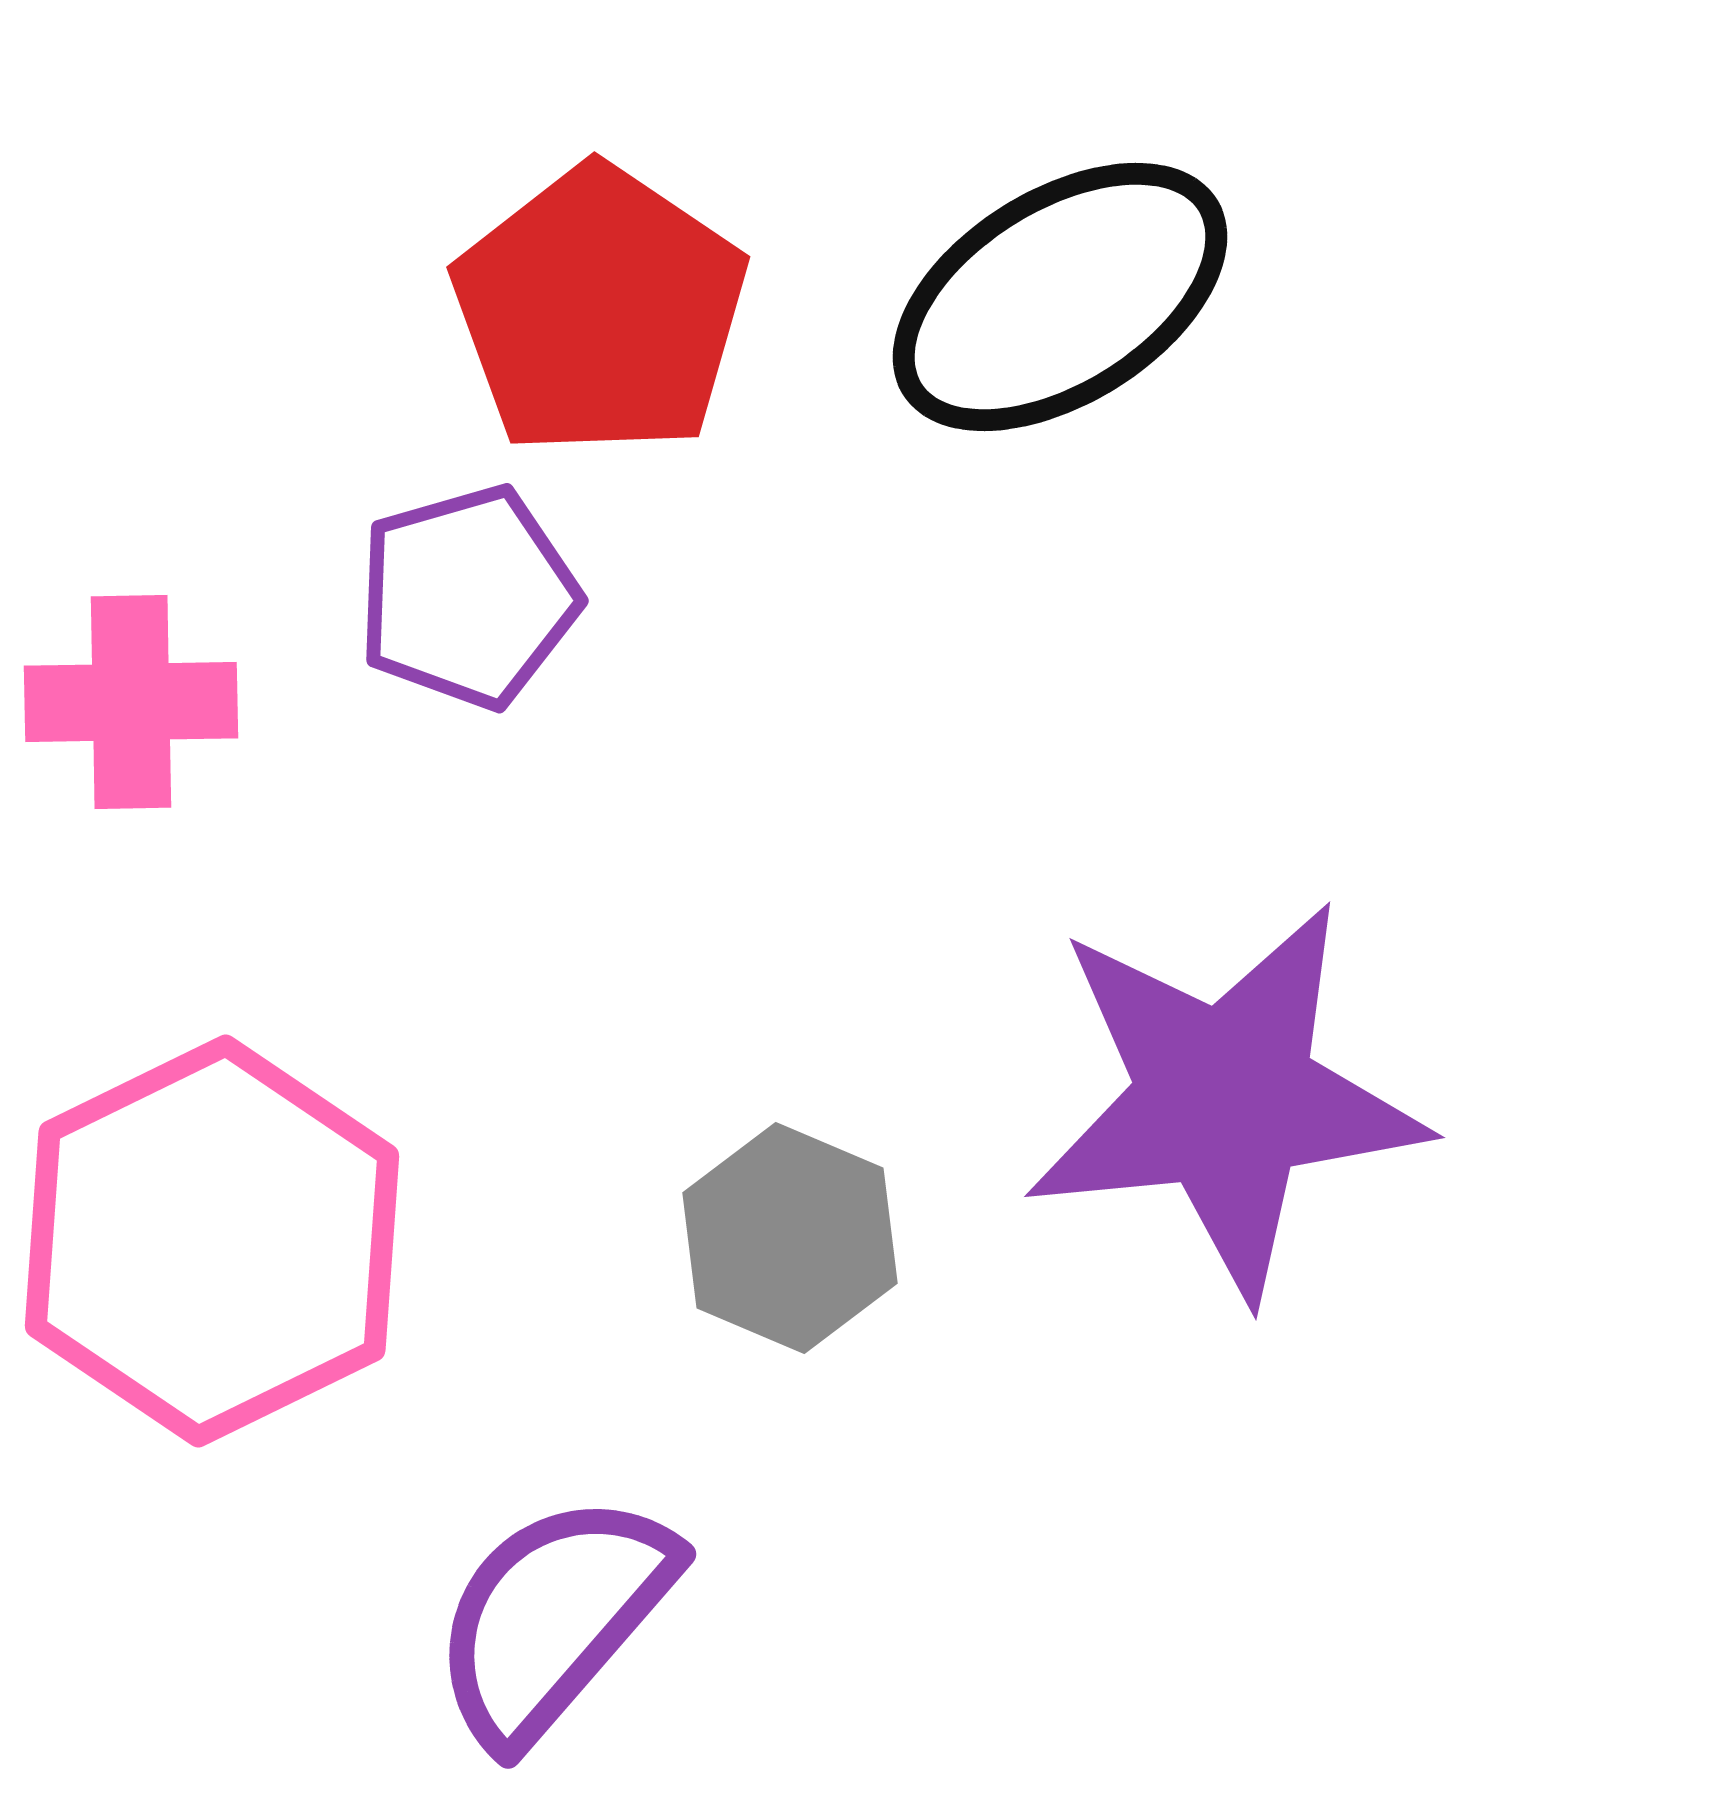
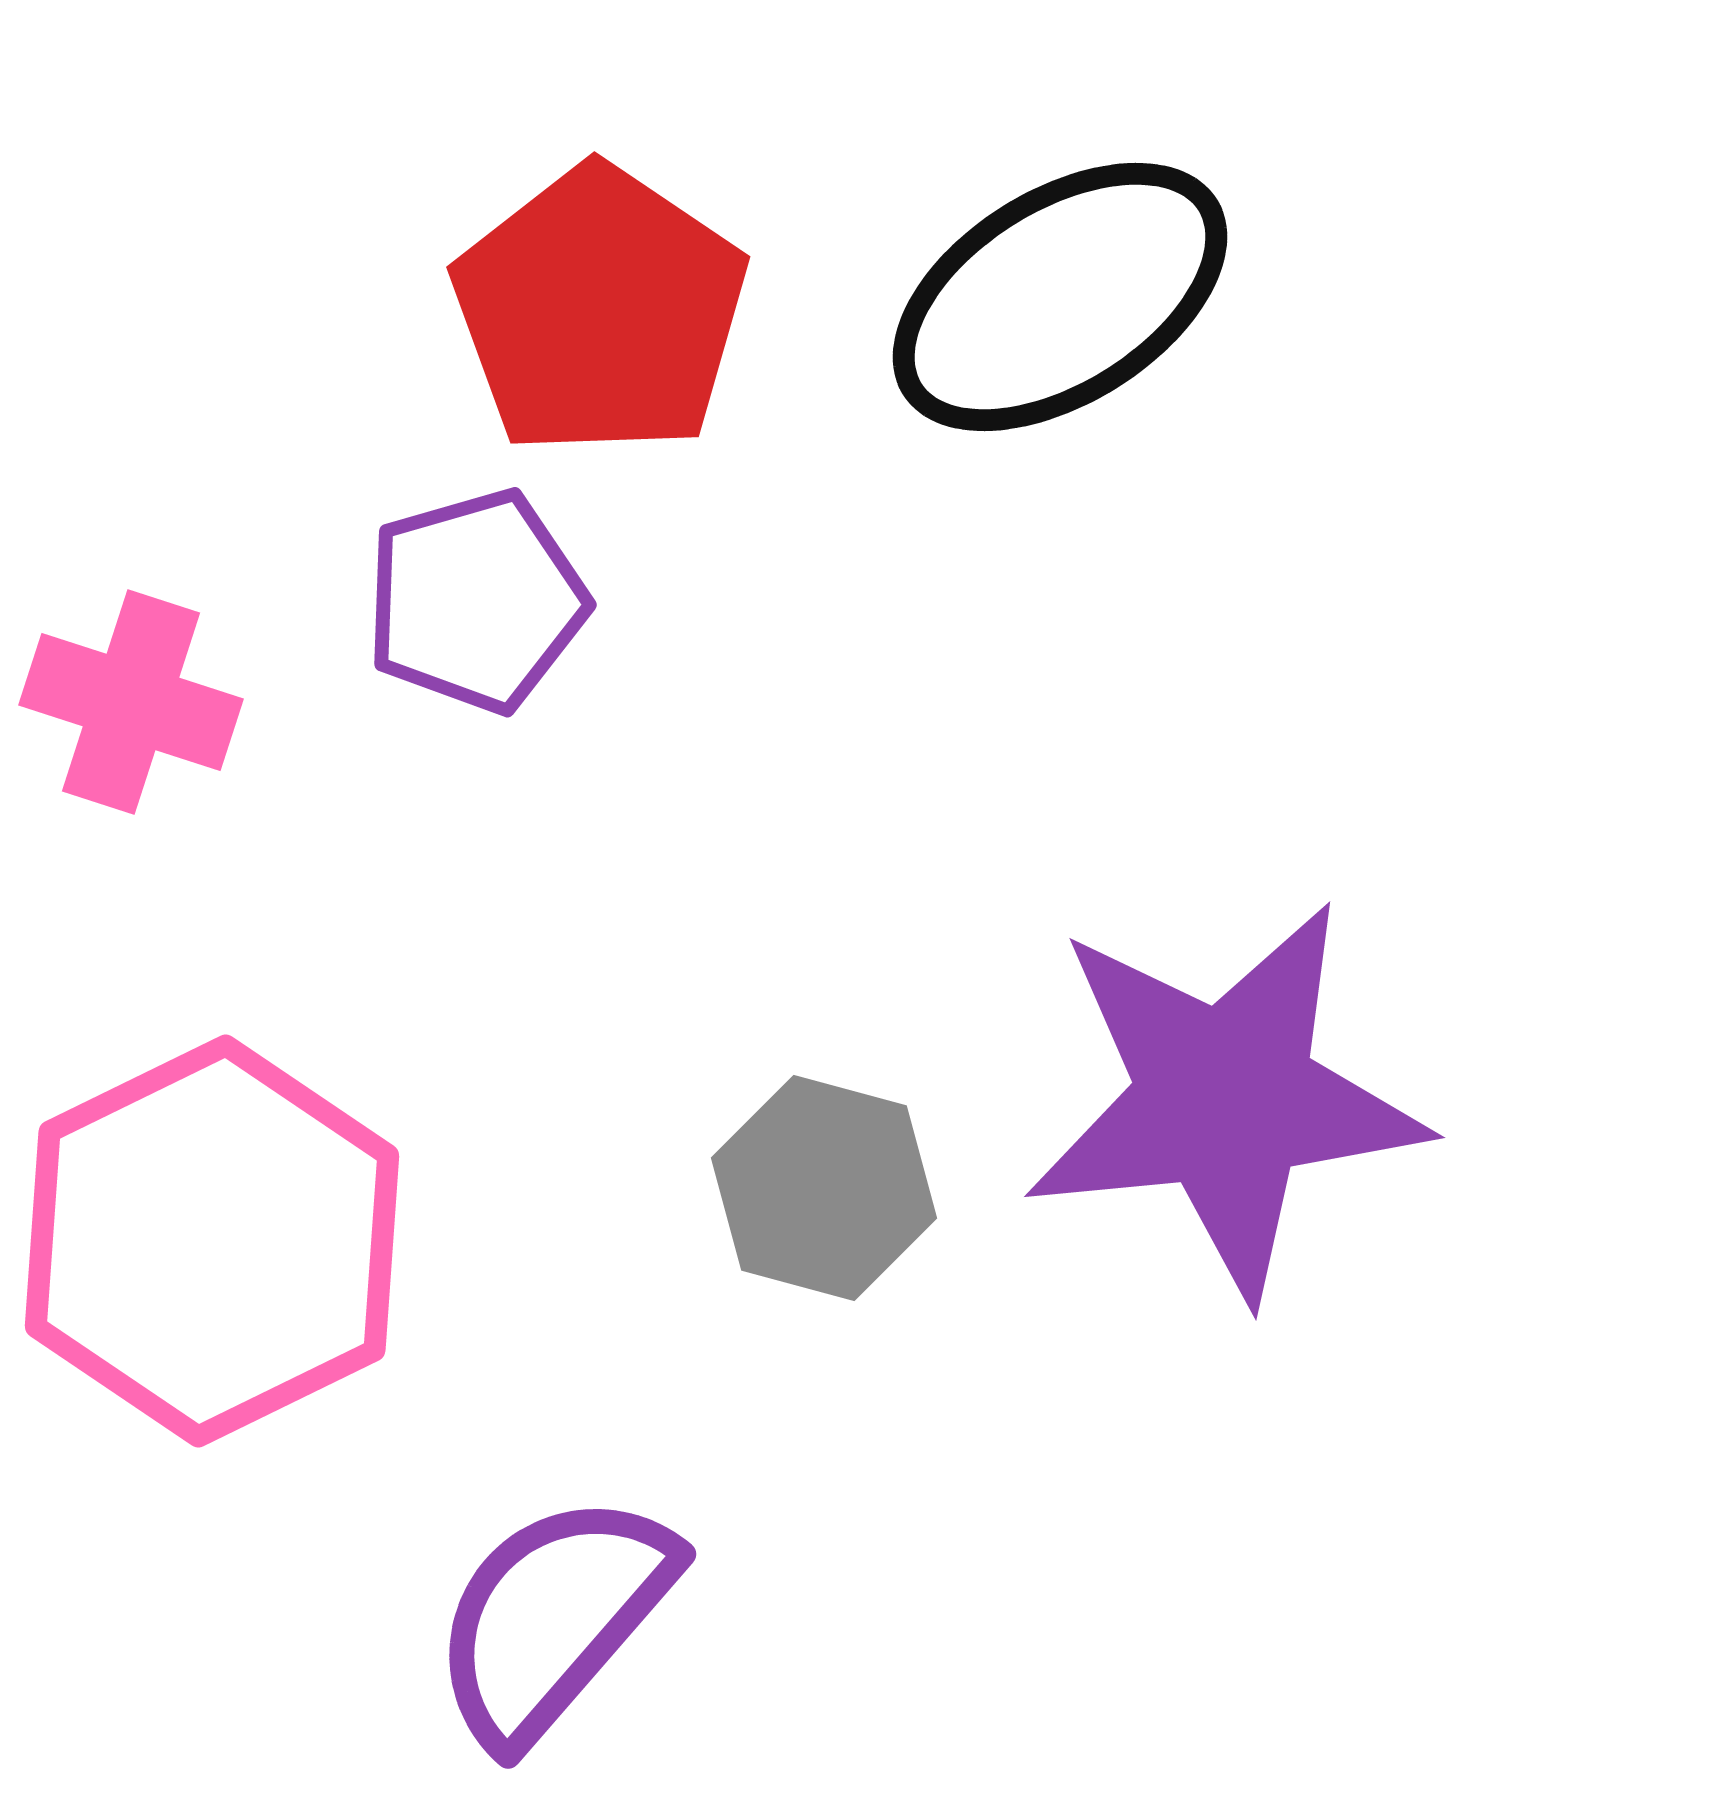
purple pentagon: moved 8 px right, 4 px down
pink cross: rotated 19 degrees clockwise
gray hexagon: moved 34 px right, 50 px up; rotated 8 degrees counterclockwise
